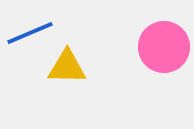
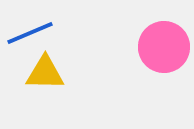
yellow triangle: moved 22 px left, 6 px down
